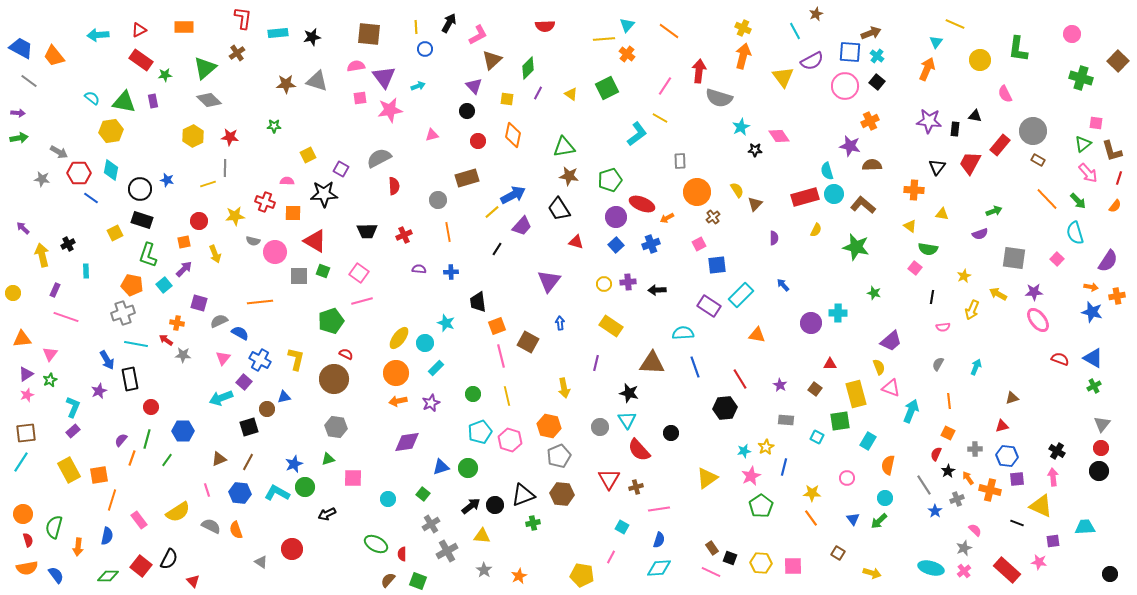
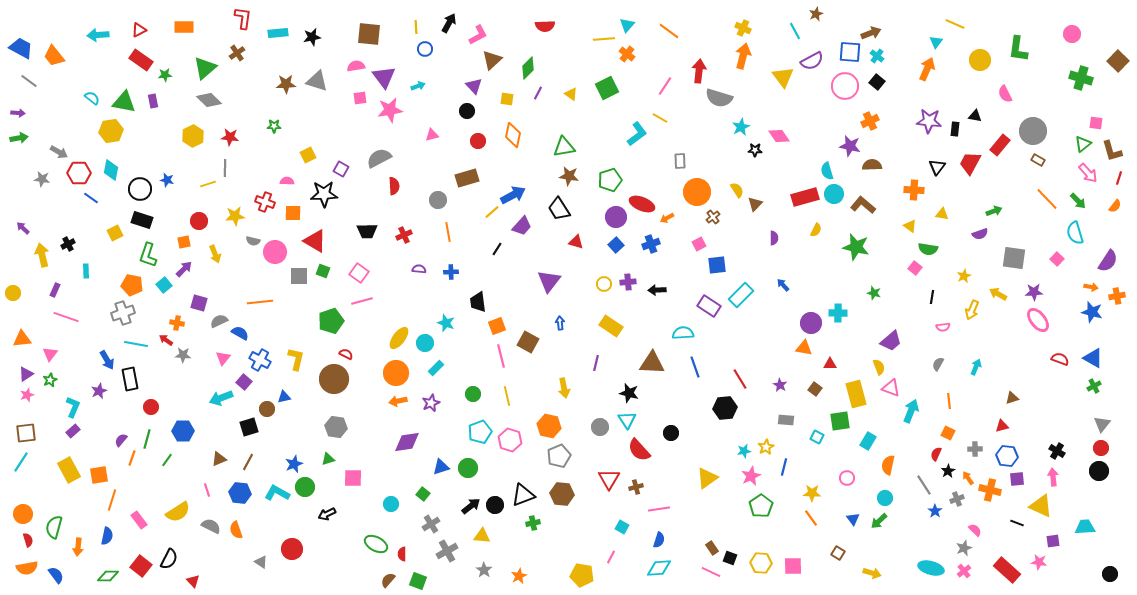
orange triangle at (757, 335): moved 47 px right, 13 px down
cyan circle at (388, 499): moved 3 px right, 5 px down
